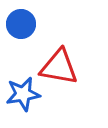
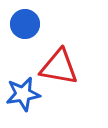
blue circle: moved 4 px right
